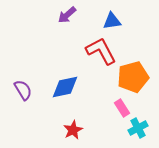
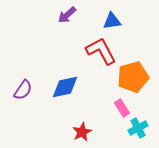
purple semicircle: rotated 65 degrees clockwise
red star: moved 9 px right, 2 px down
